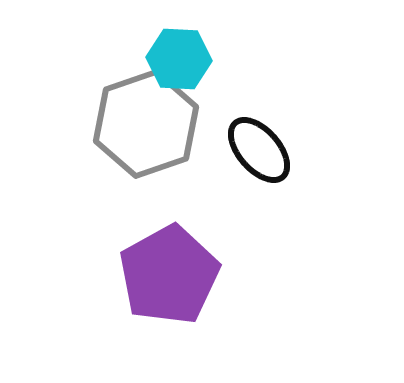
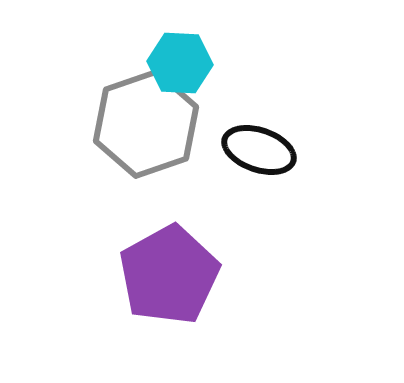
cyan hexagon: moved 1 px right, 4 px down
black ellipse: rotated 30 degrees counterclockwise
